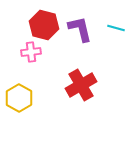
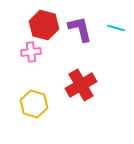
yellow hexagon: moved 15 px right, 6 px down; rotated 12 degrees counterclockwise
